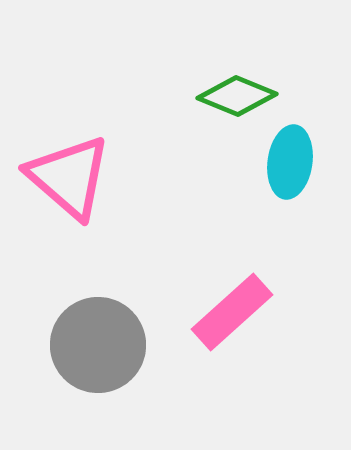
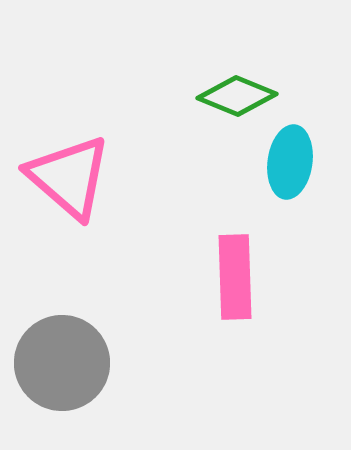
pink rectangle: moved 3 px right, 35 px up; rotated 50 degrees counterclockwise
gray circle: moved 36 px left, 18 px down
